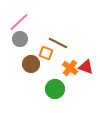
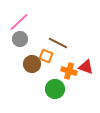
orange square: moved 3 px down
brown circle: moved 1 px right
orange cross: moved 1 px left, 3 px down; rotated 21 degrees counterclockwise
